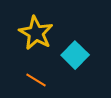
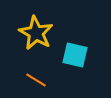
cyan square: rotated 32 degrees counterclockwise
